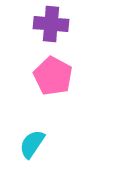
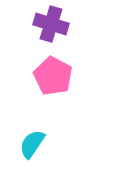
purple cross: rotated 12 degrees clockwise
